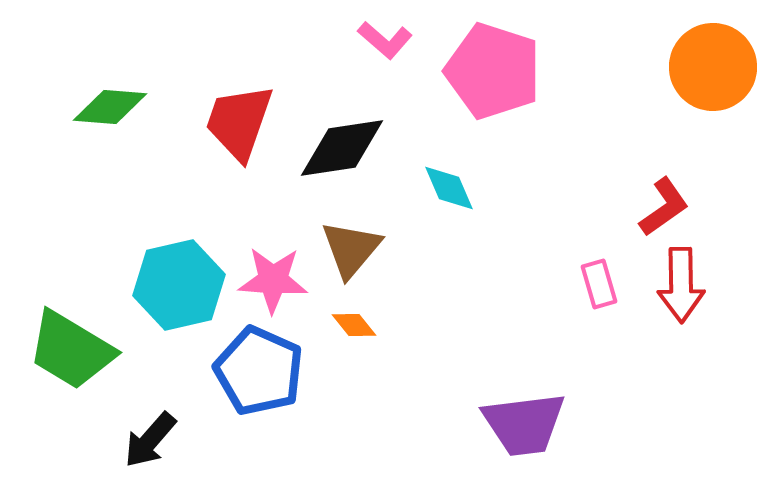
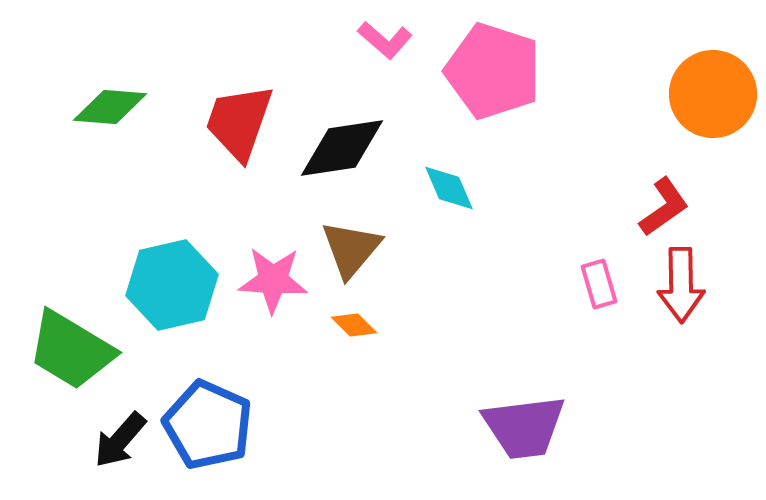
orange circle: moved 27 px down
cyan hexagon: moved 7 px left
orange diamond: rotated 6 degrees counterclockwise
blue pentagon: moved 51 px left, 54 px down
purple trapezoid: moved 3 px down
black arrow: moved 30 px left
